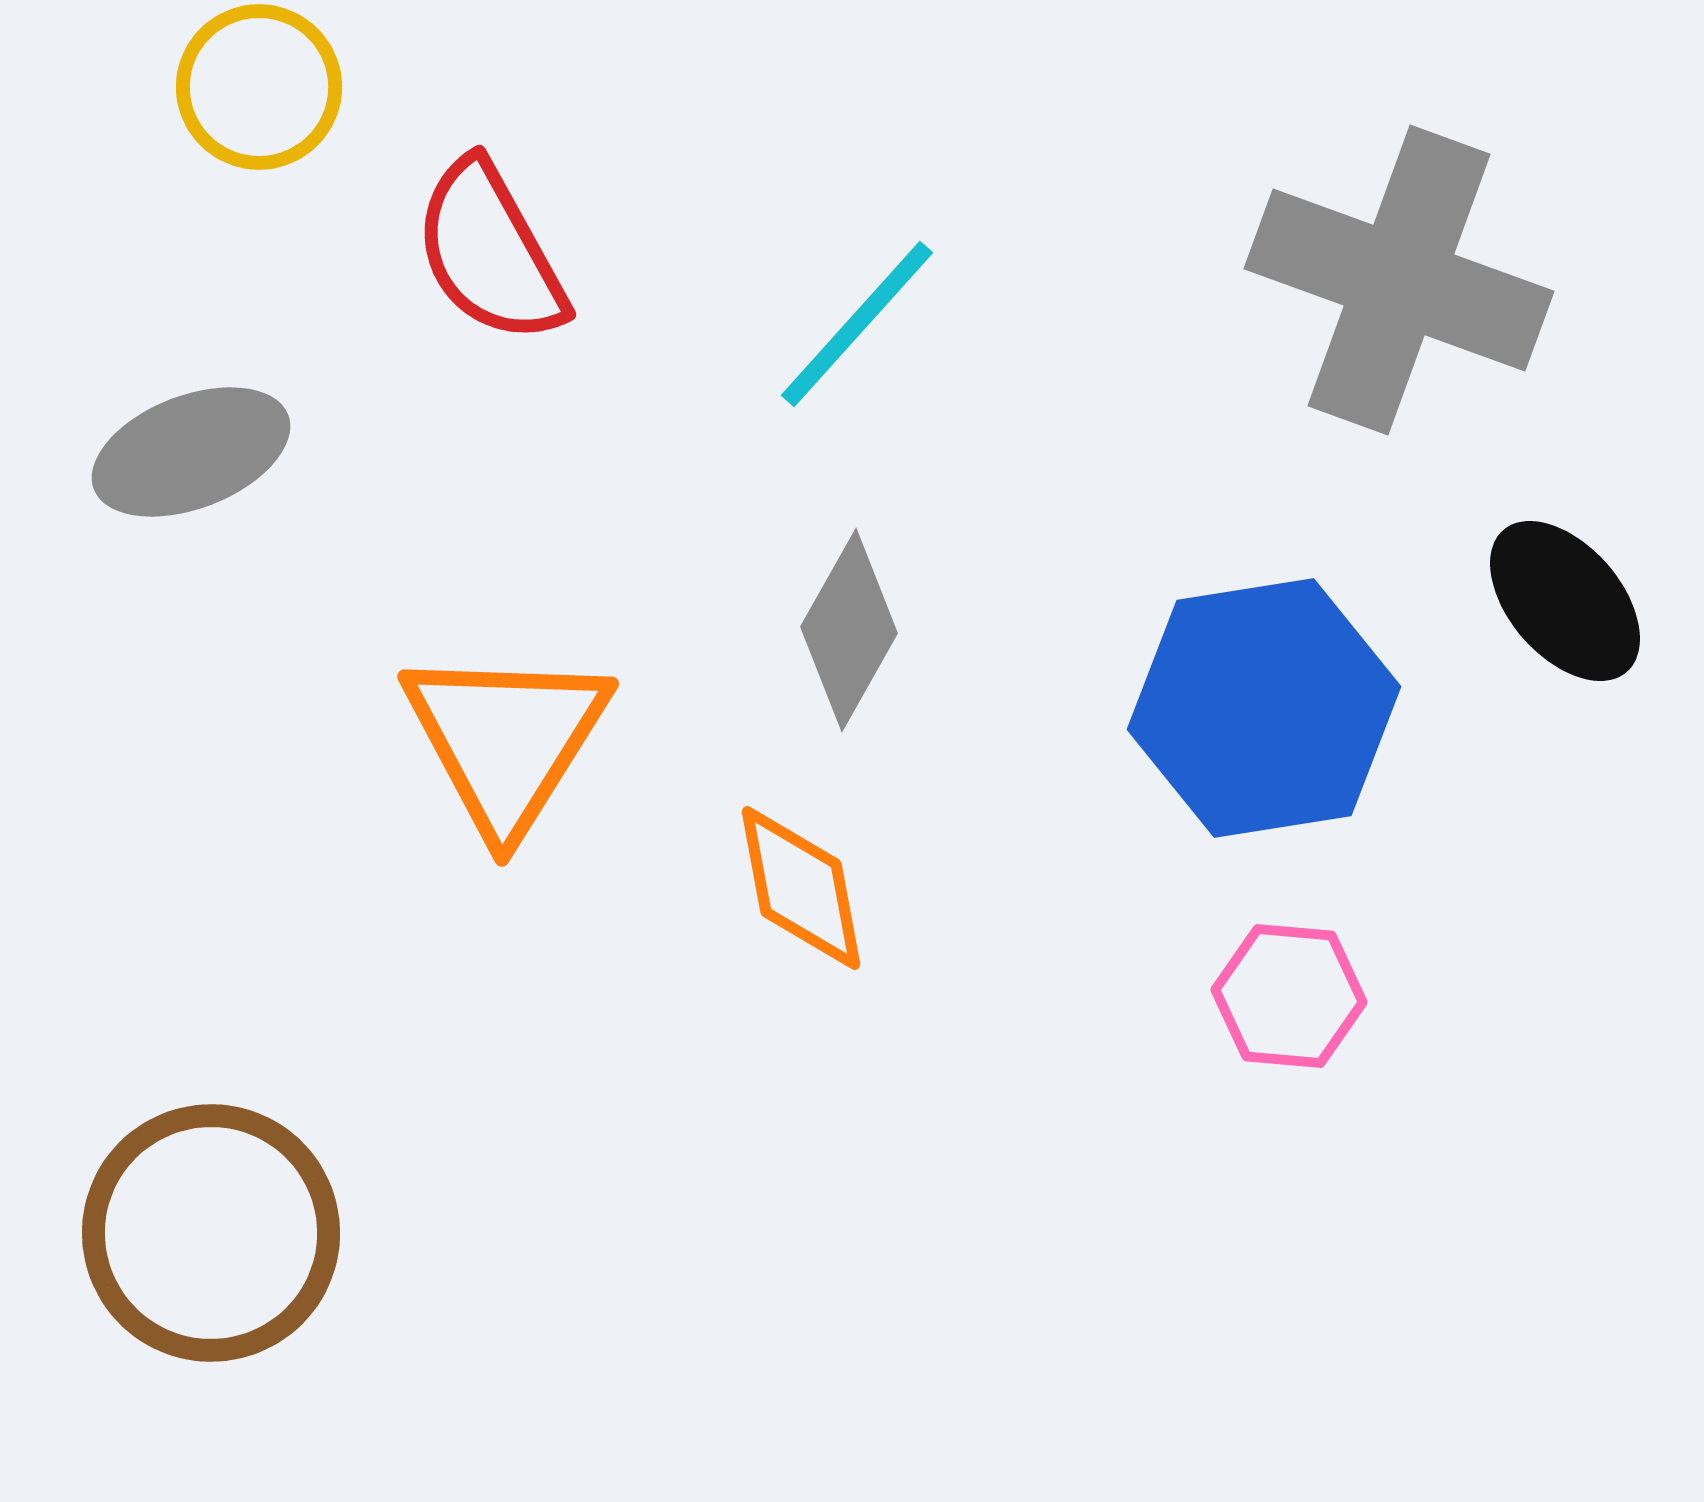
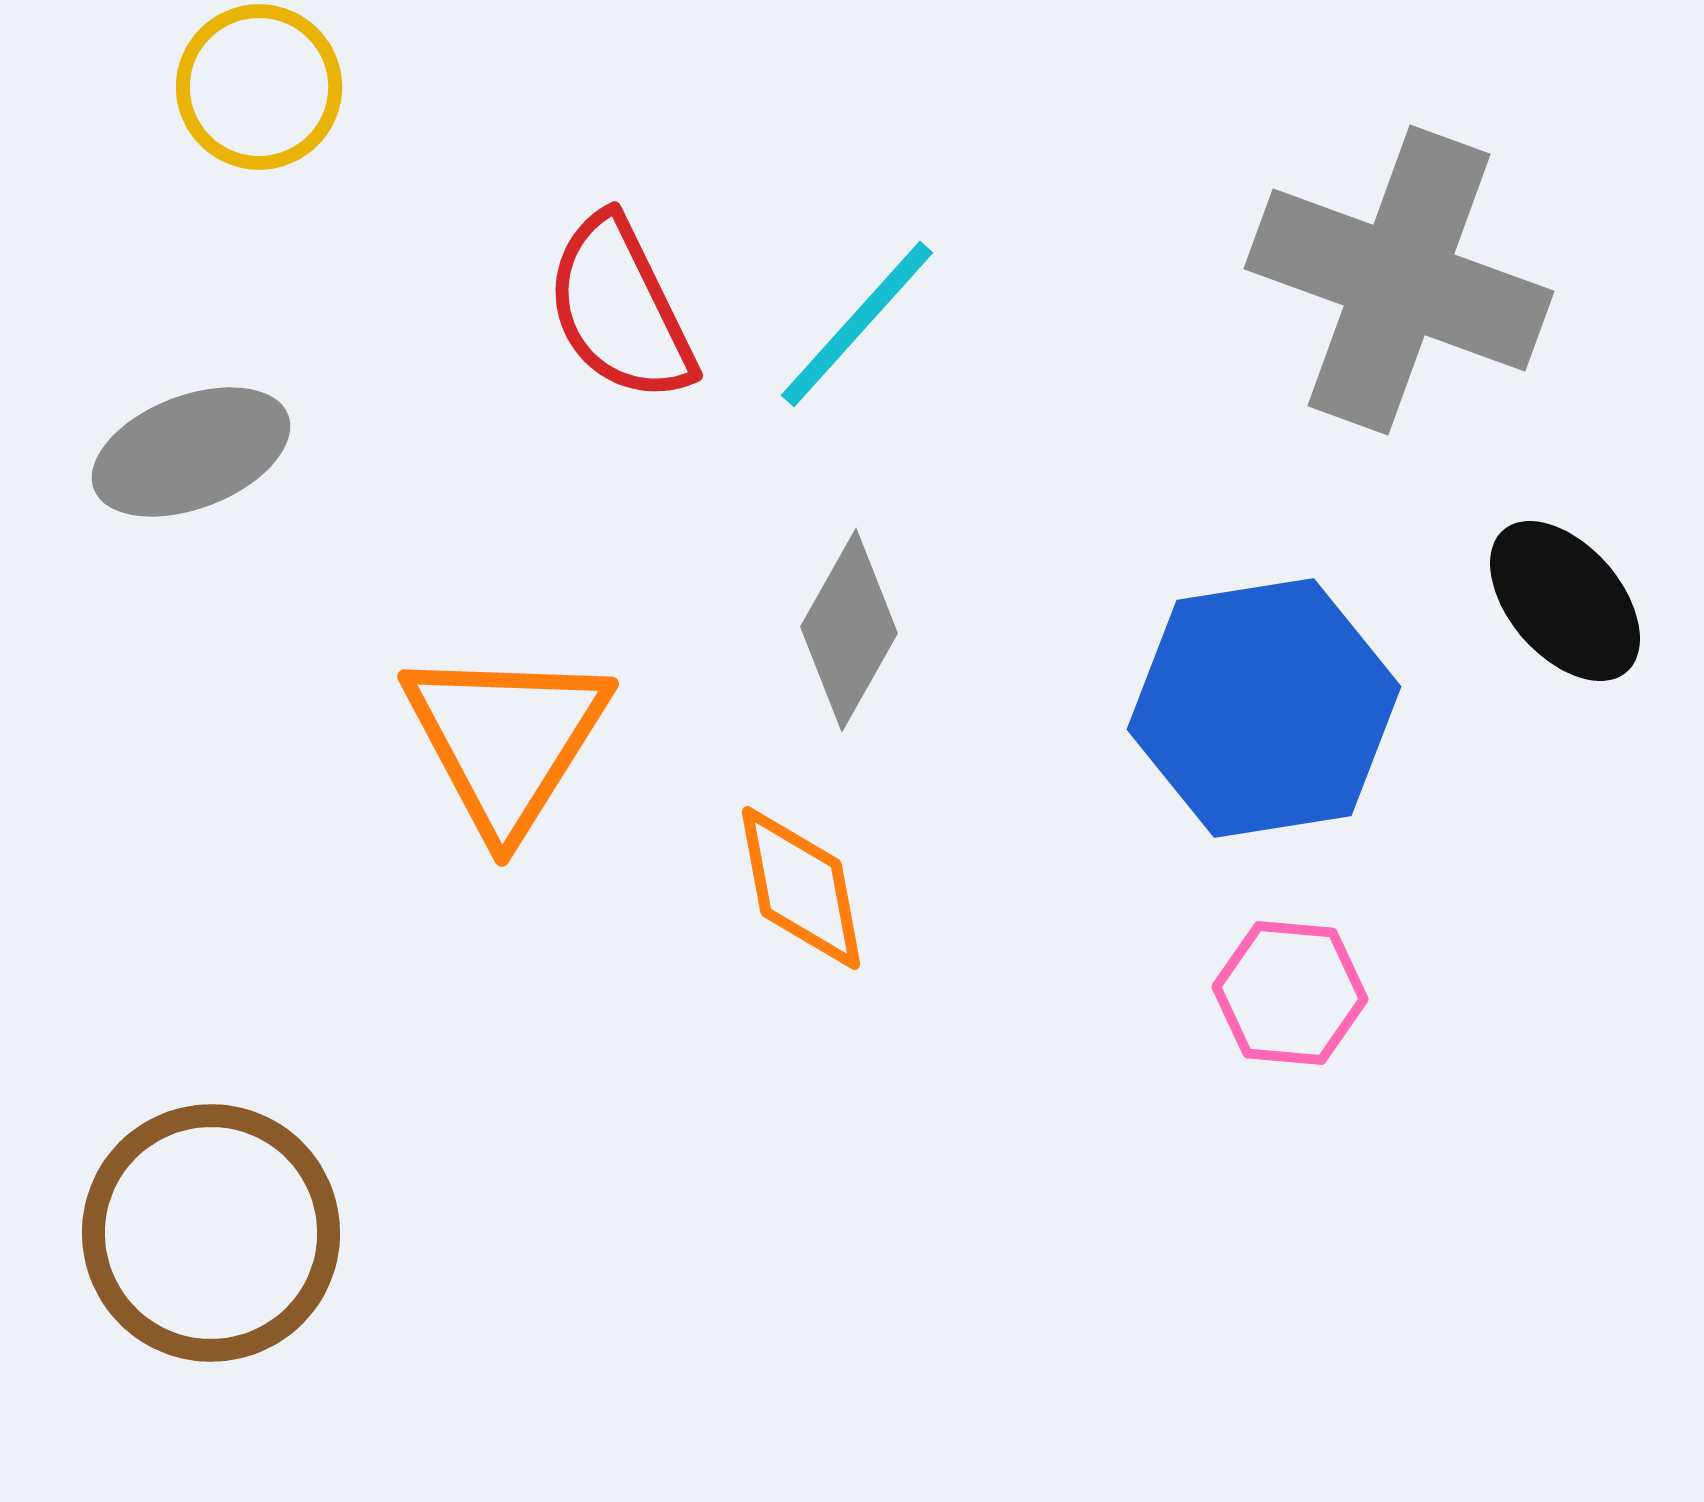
red semicircle: moved 130 px right, 57 px down; rotated 3 degrees clockwise
pink hexagon: moved 1 px right, 3 px up
